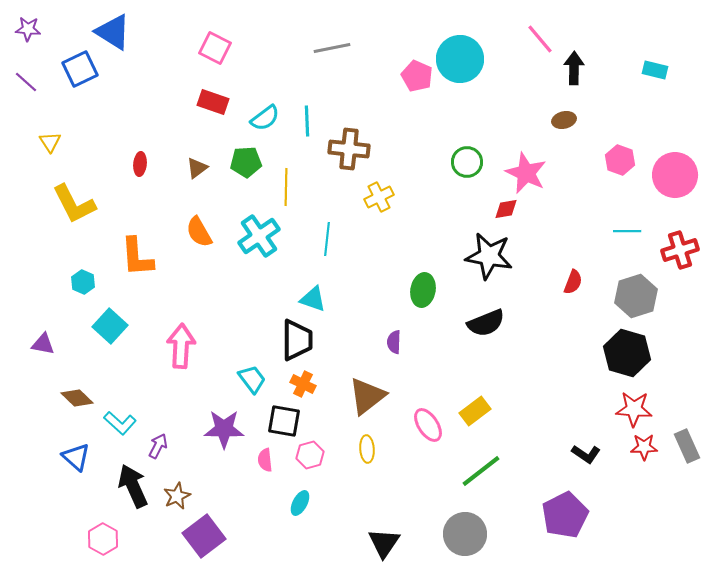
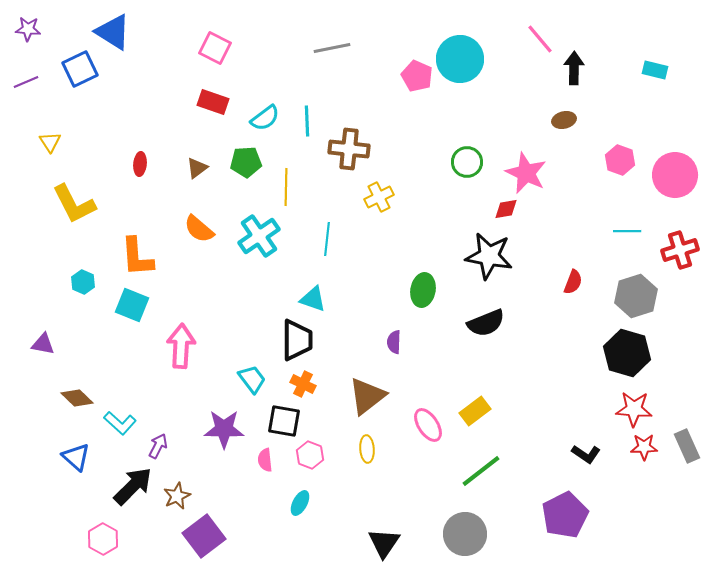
purple line at (26, 82): rotated 65 degrees counterclockwise
orange semicircle at (199, 232): moved 3 px up; rotated 20 degrees counterclockwise
cyan square at (110, 326): moved 22 px right, 21 px up; rotated 20 degrees counterclockwise
pink hexagon at (310, 455): rotated 24 degrees counterclockwise
black arrow at (133, 486): rotated 69 degrees clockwise
